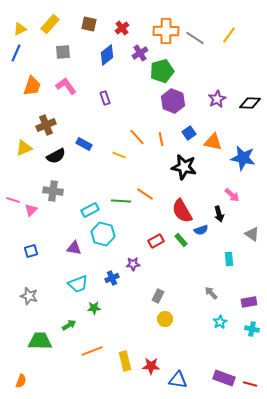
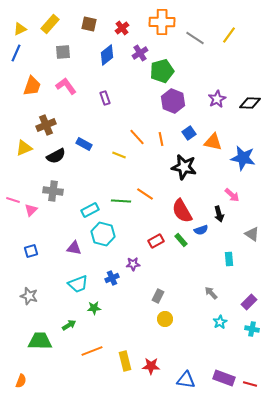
orange cross at (166, 31): moved 4 px left, 9 px up
purple rectangle at (249, 302): rotated 35 degrees counterclockwise
blue triangle at (178, 380): moved 8 px right
